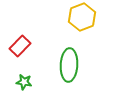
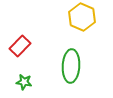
yellow hexagon: rotated 16 degrees counterclockwise
green ellipse: moved 2 px right, 1 px down
